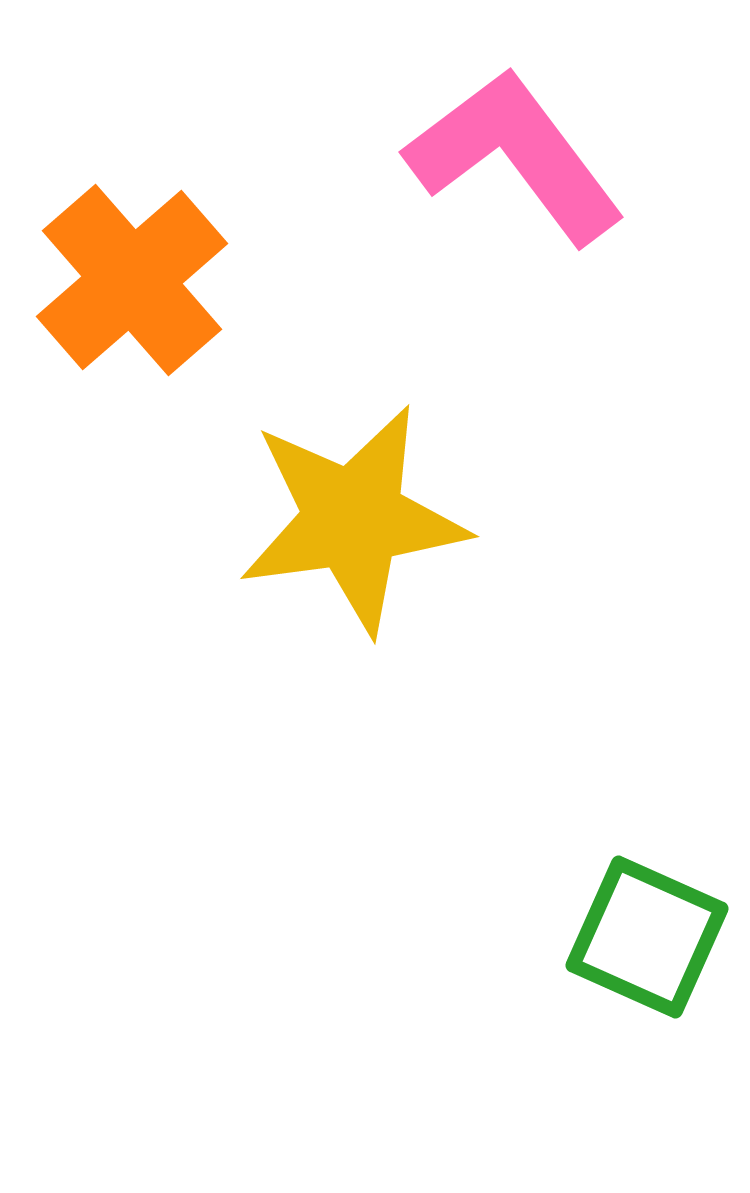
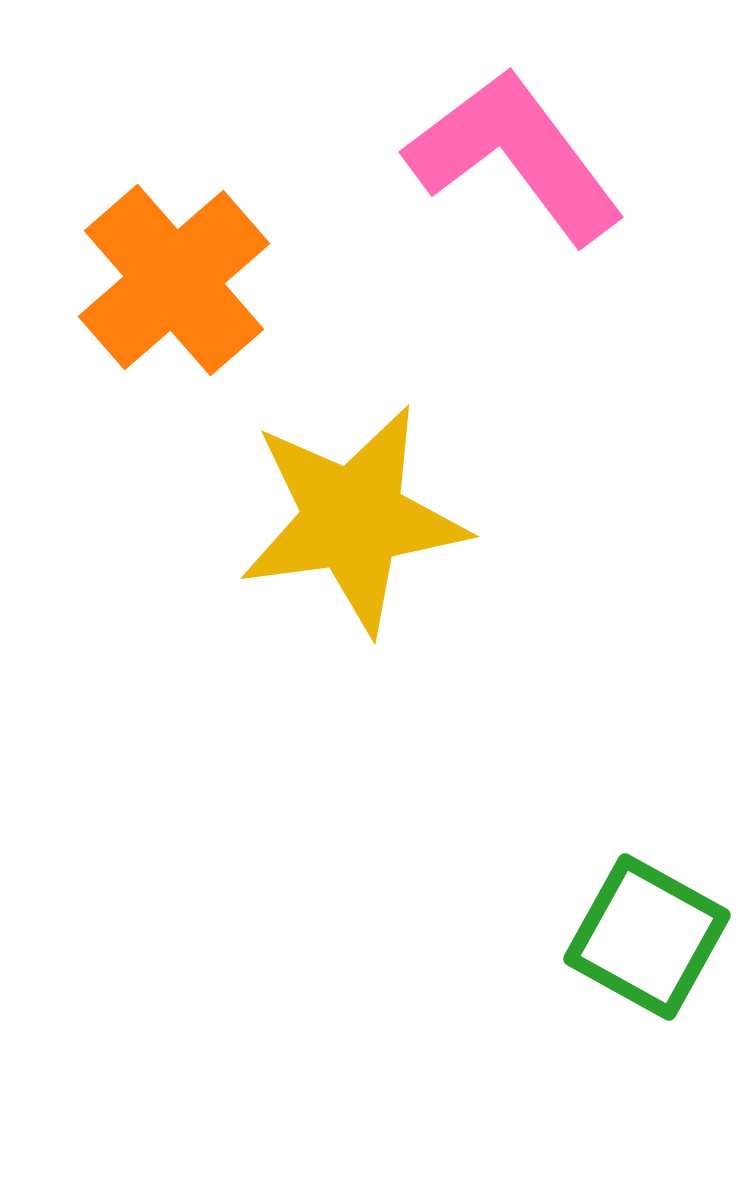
orange cross: moved 42 px right
green square: rotated 5 degrees clockwise
